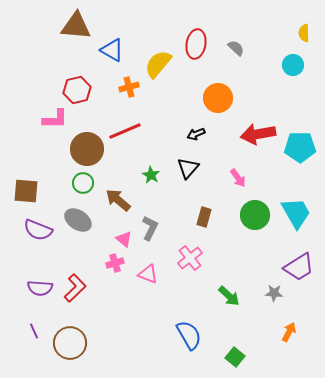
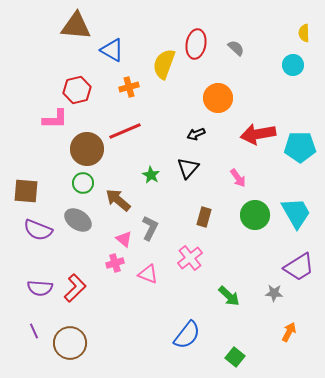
yellow semicircle at (158, 64): moved 6 px right; rotated 20 degrees counterclockwise
blue semicircle at (189, 335): moved 2 px left; rotated 68 degrees clockwise
